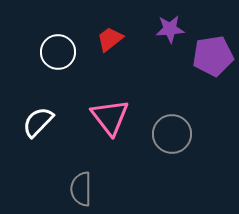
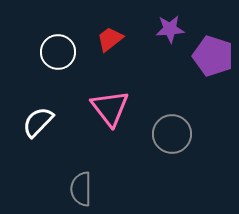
purple pentagon: rotated 27 degrees clockwise
pink triangle: moved 9 px up
